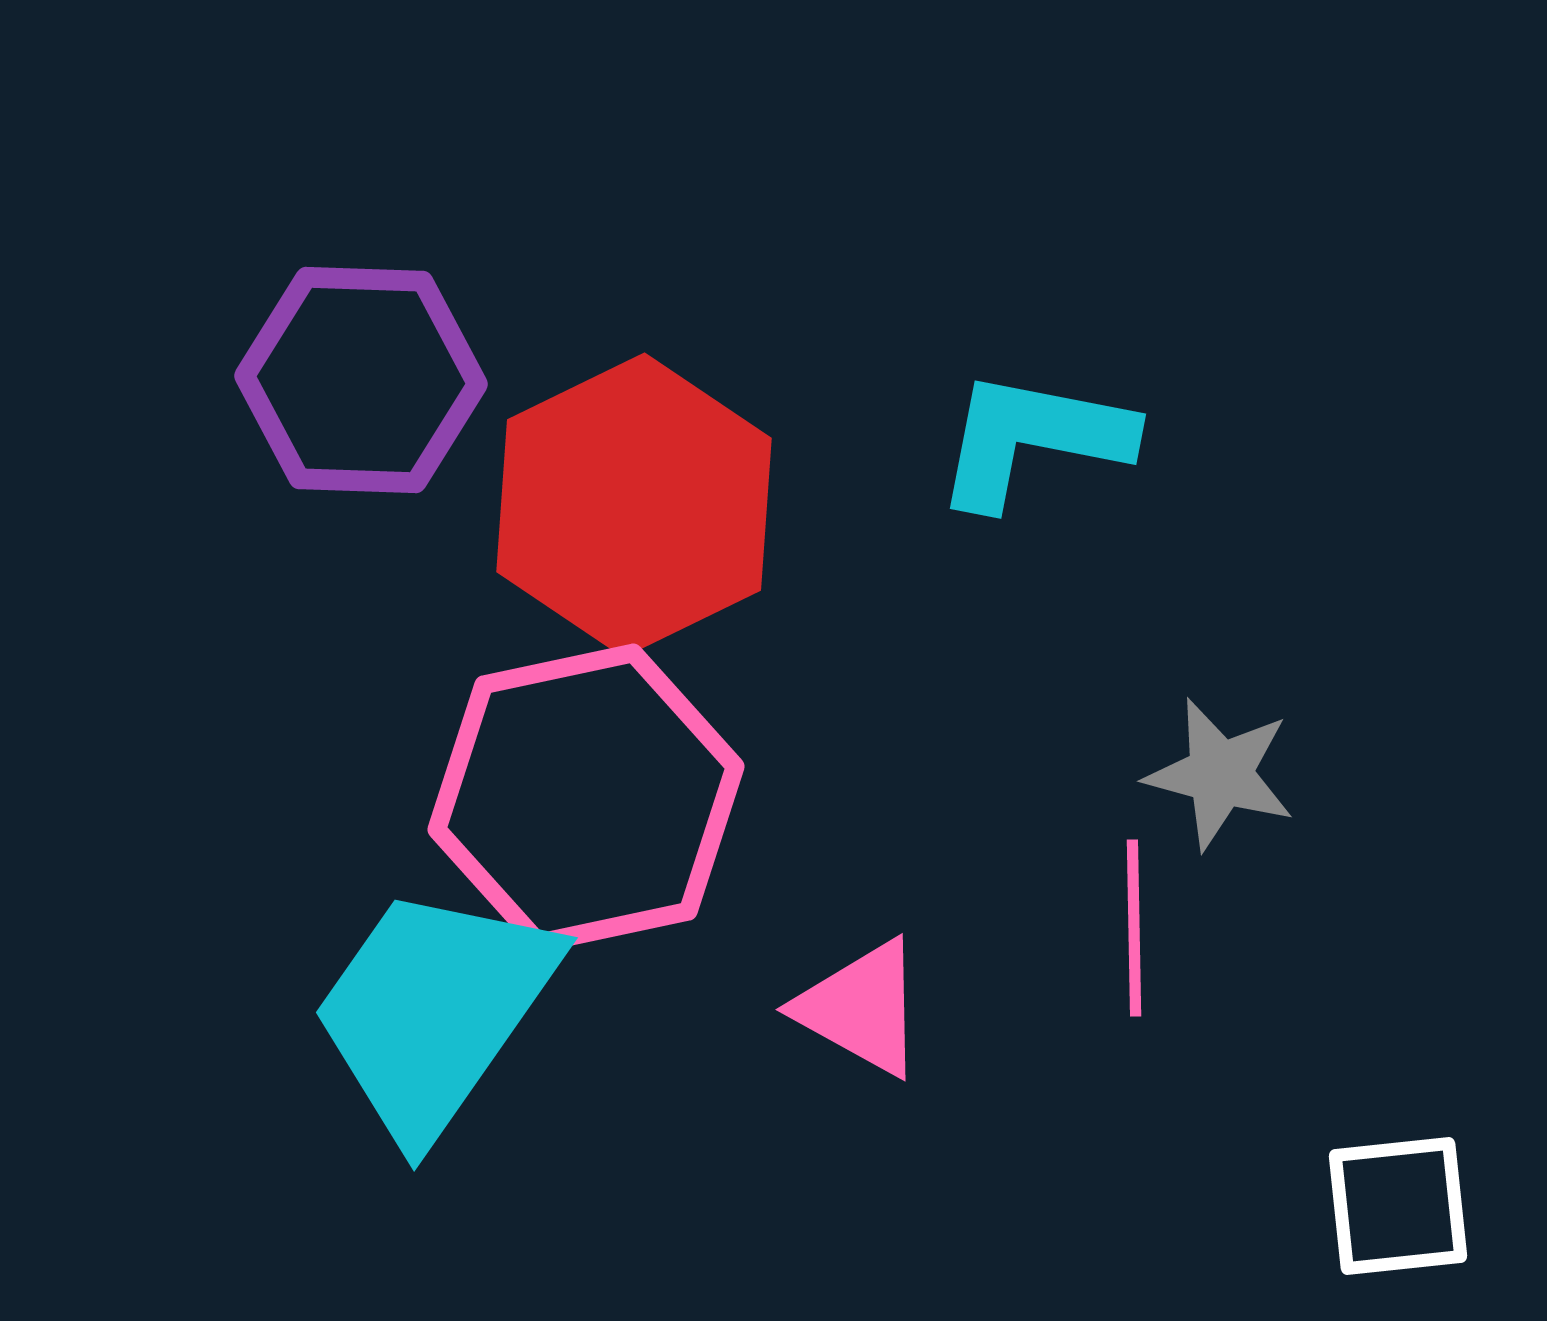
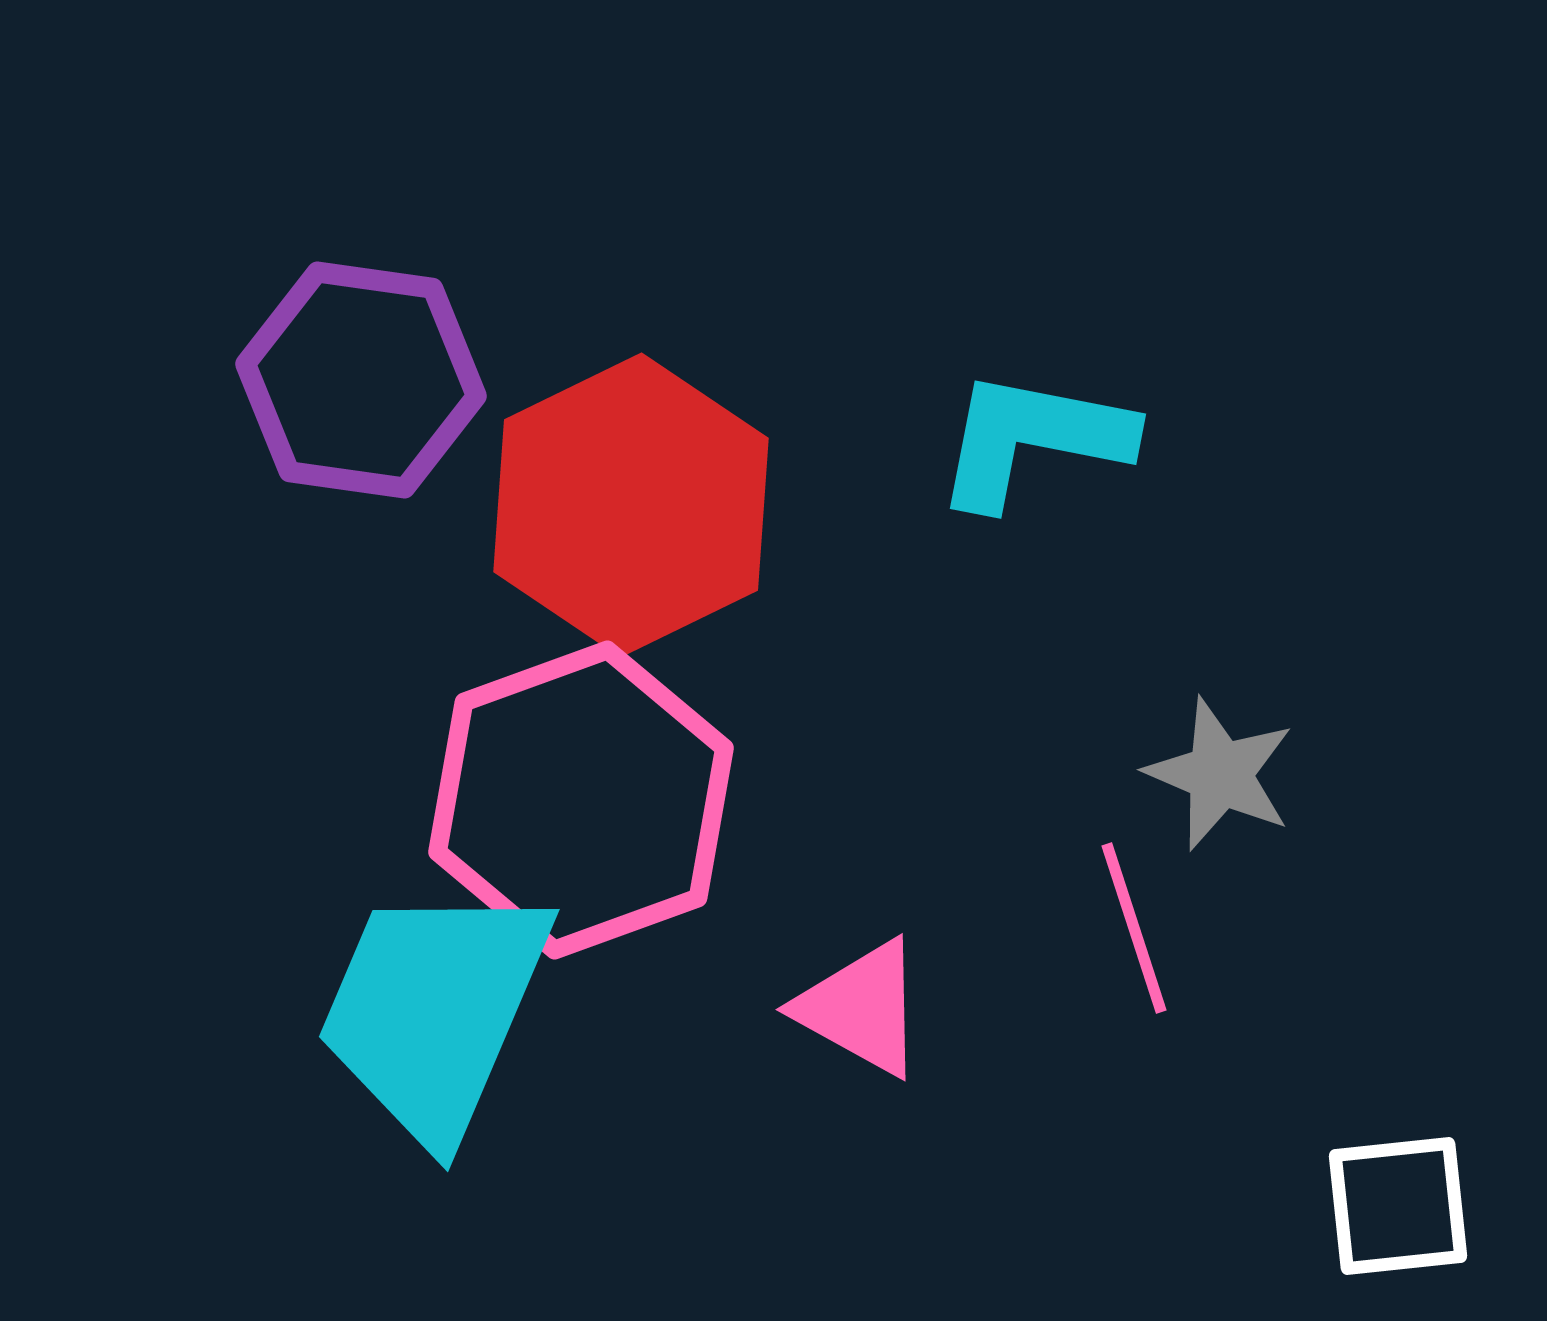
purple hexagon: rotated 6 degrees clockwise
red hexagon: moved 3 px left
gray star: rotated 8 degrees clockwise
pink hexagon: moved 5 px left, 2 px down; rotated 8 degrees counterclockwise
pink line: rotated 17 degrees counterclockwise
cyan trapezoid: rotated 12 degrees counterclockwise
